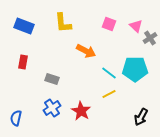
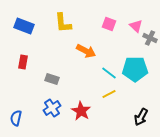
gray cross: rotated 32 degrees counterclockwise
